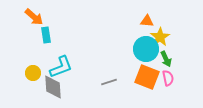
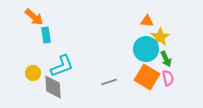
cyan L-shape: moved 1 px right, 1 px up
orange square: rotated 10 degrees clockwise
